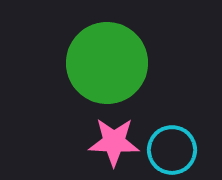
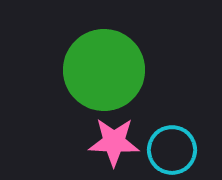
green circle: moved 3 px left, 7 px down
